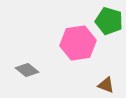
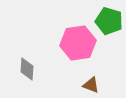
gray diamond: moved 1 px up; rotated 55 degrees clockwise
brown triangle: moved 15 px left
